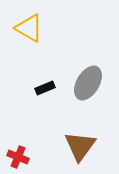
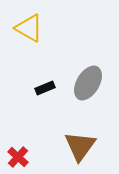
red cross: rotated 20 degrees clockwise
